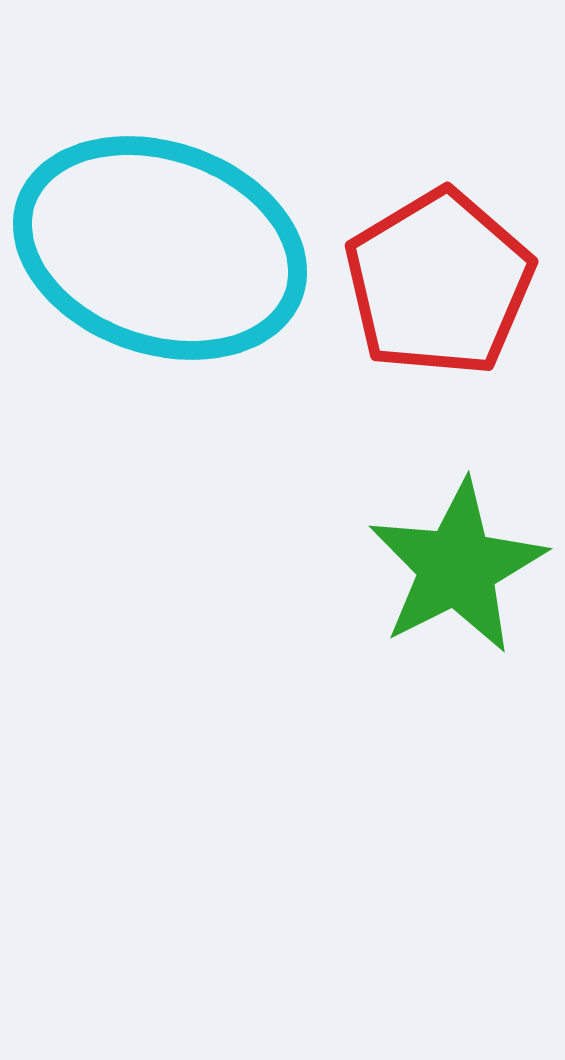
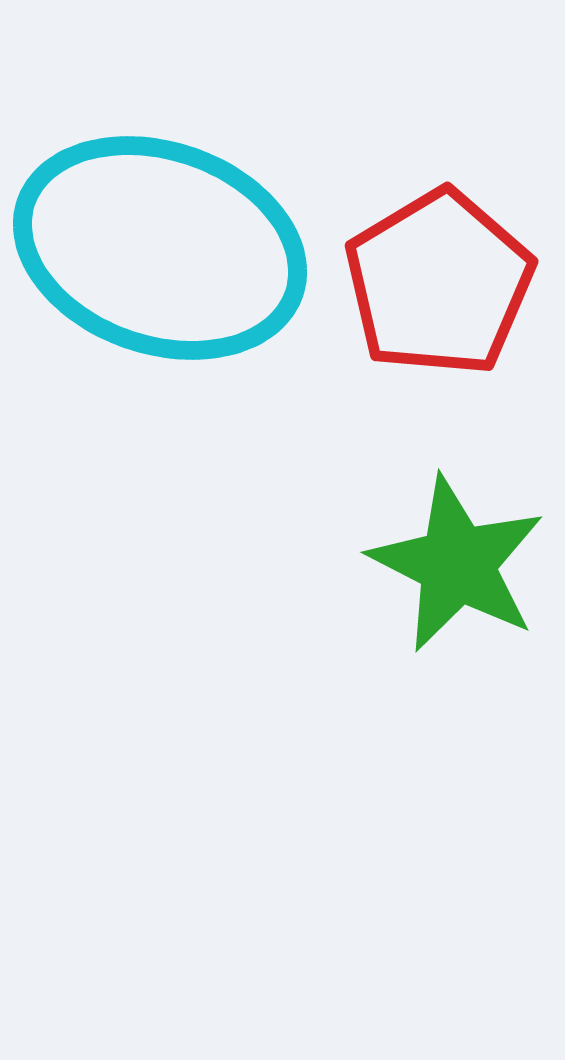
green star: moved 3 px up; rotated 18 degrees counterclockwise
